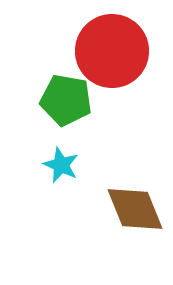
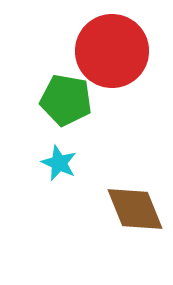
cyan star: moved 2 px left, 2 px up
